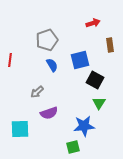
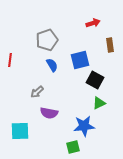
green triangle: rotated 32 degrees clockwise
purple semicircle: rotated 30 degrees clockwise
cyan square: moved 2 px down
